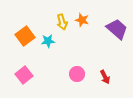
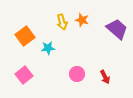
cyan star: moved 7 px down
